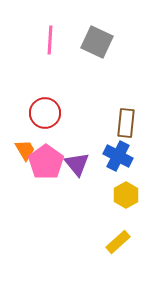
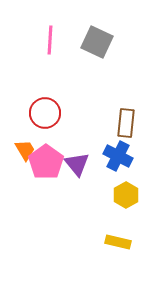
yellow rectangle: rotated 55 degrees clockwise
